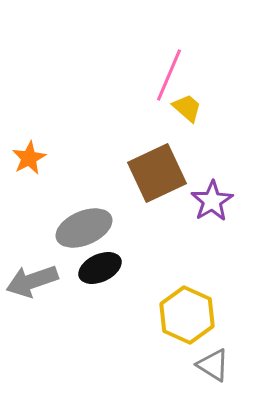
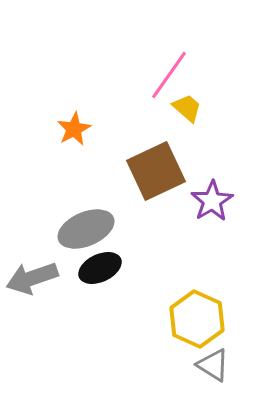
pink line: rotated 12 degrees clockwise
orange star: moved 45 px right, 29 px up
brown square: moved 1 px left, 2 px up
gray ellipse: moved 2 px right, 1 px down
gray arrow: moved 3 px up
yellow hexagon: moved 10 px right, 4 px down
